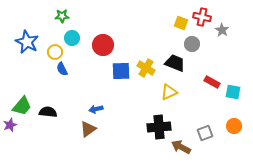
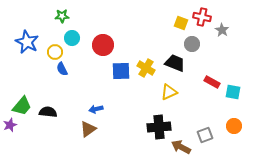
gray square: moved 2 px down
